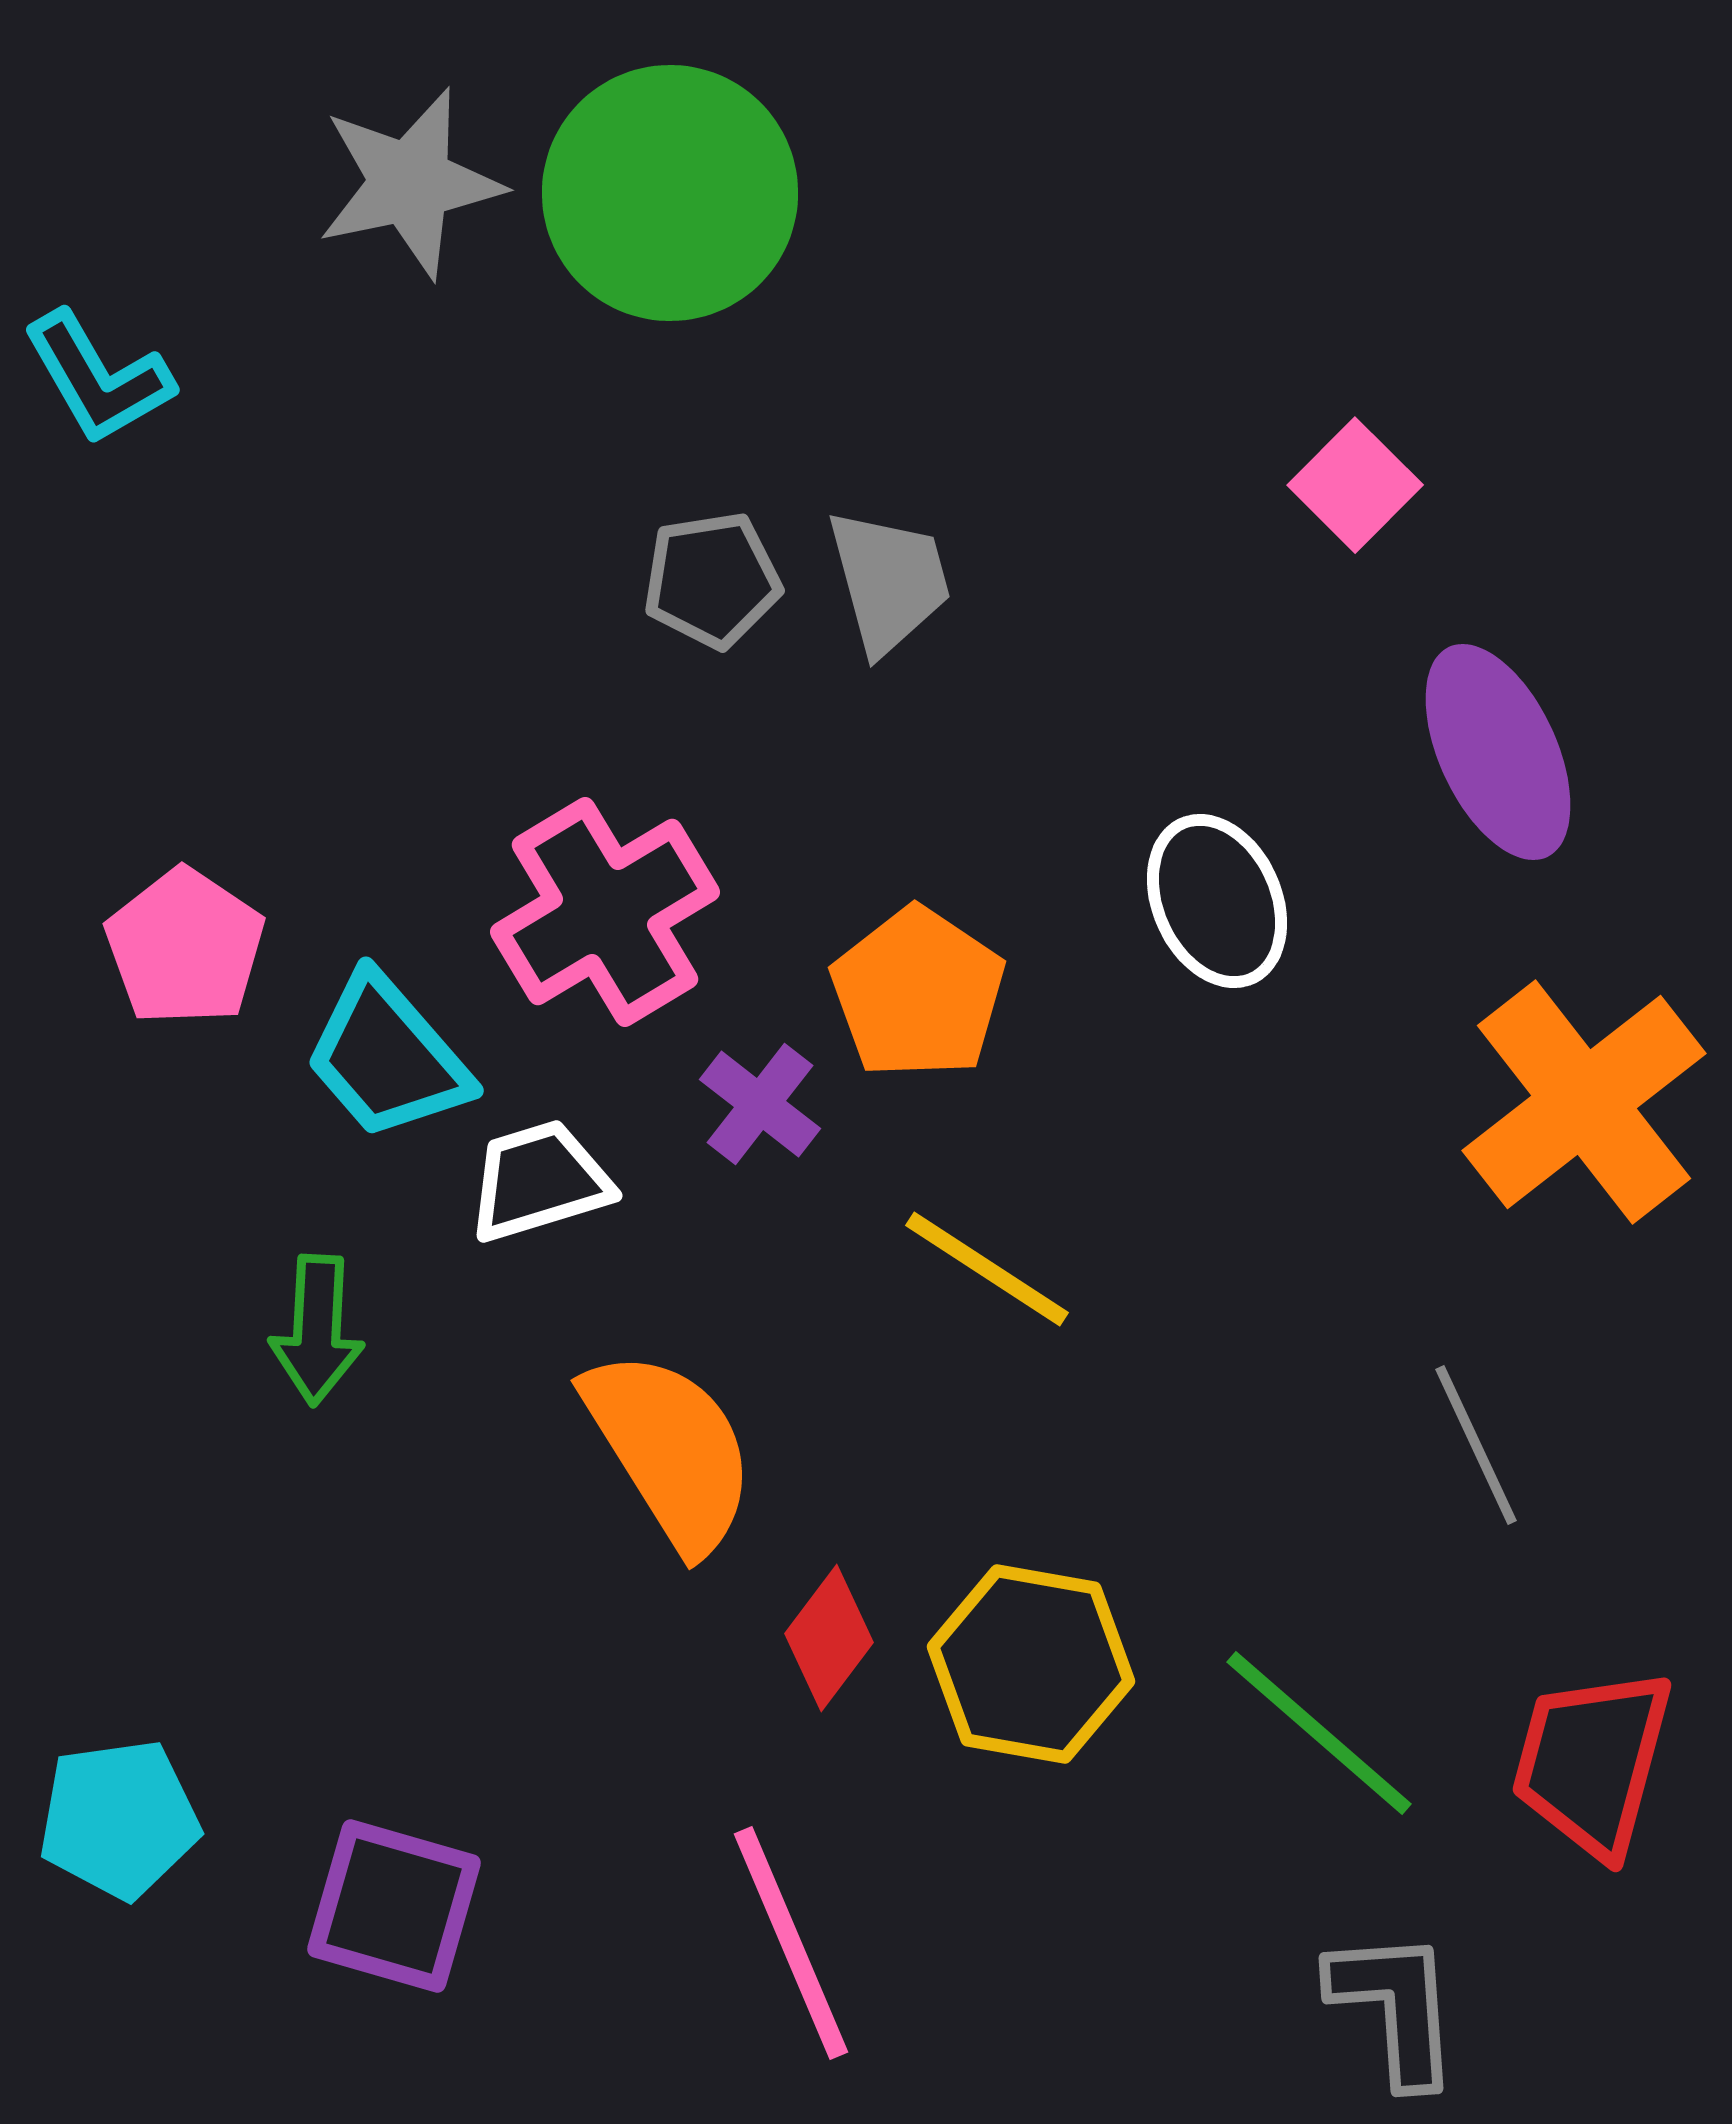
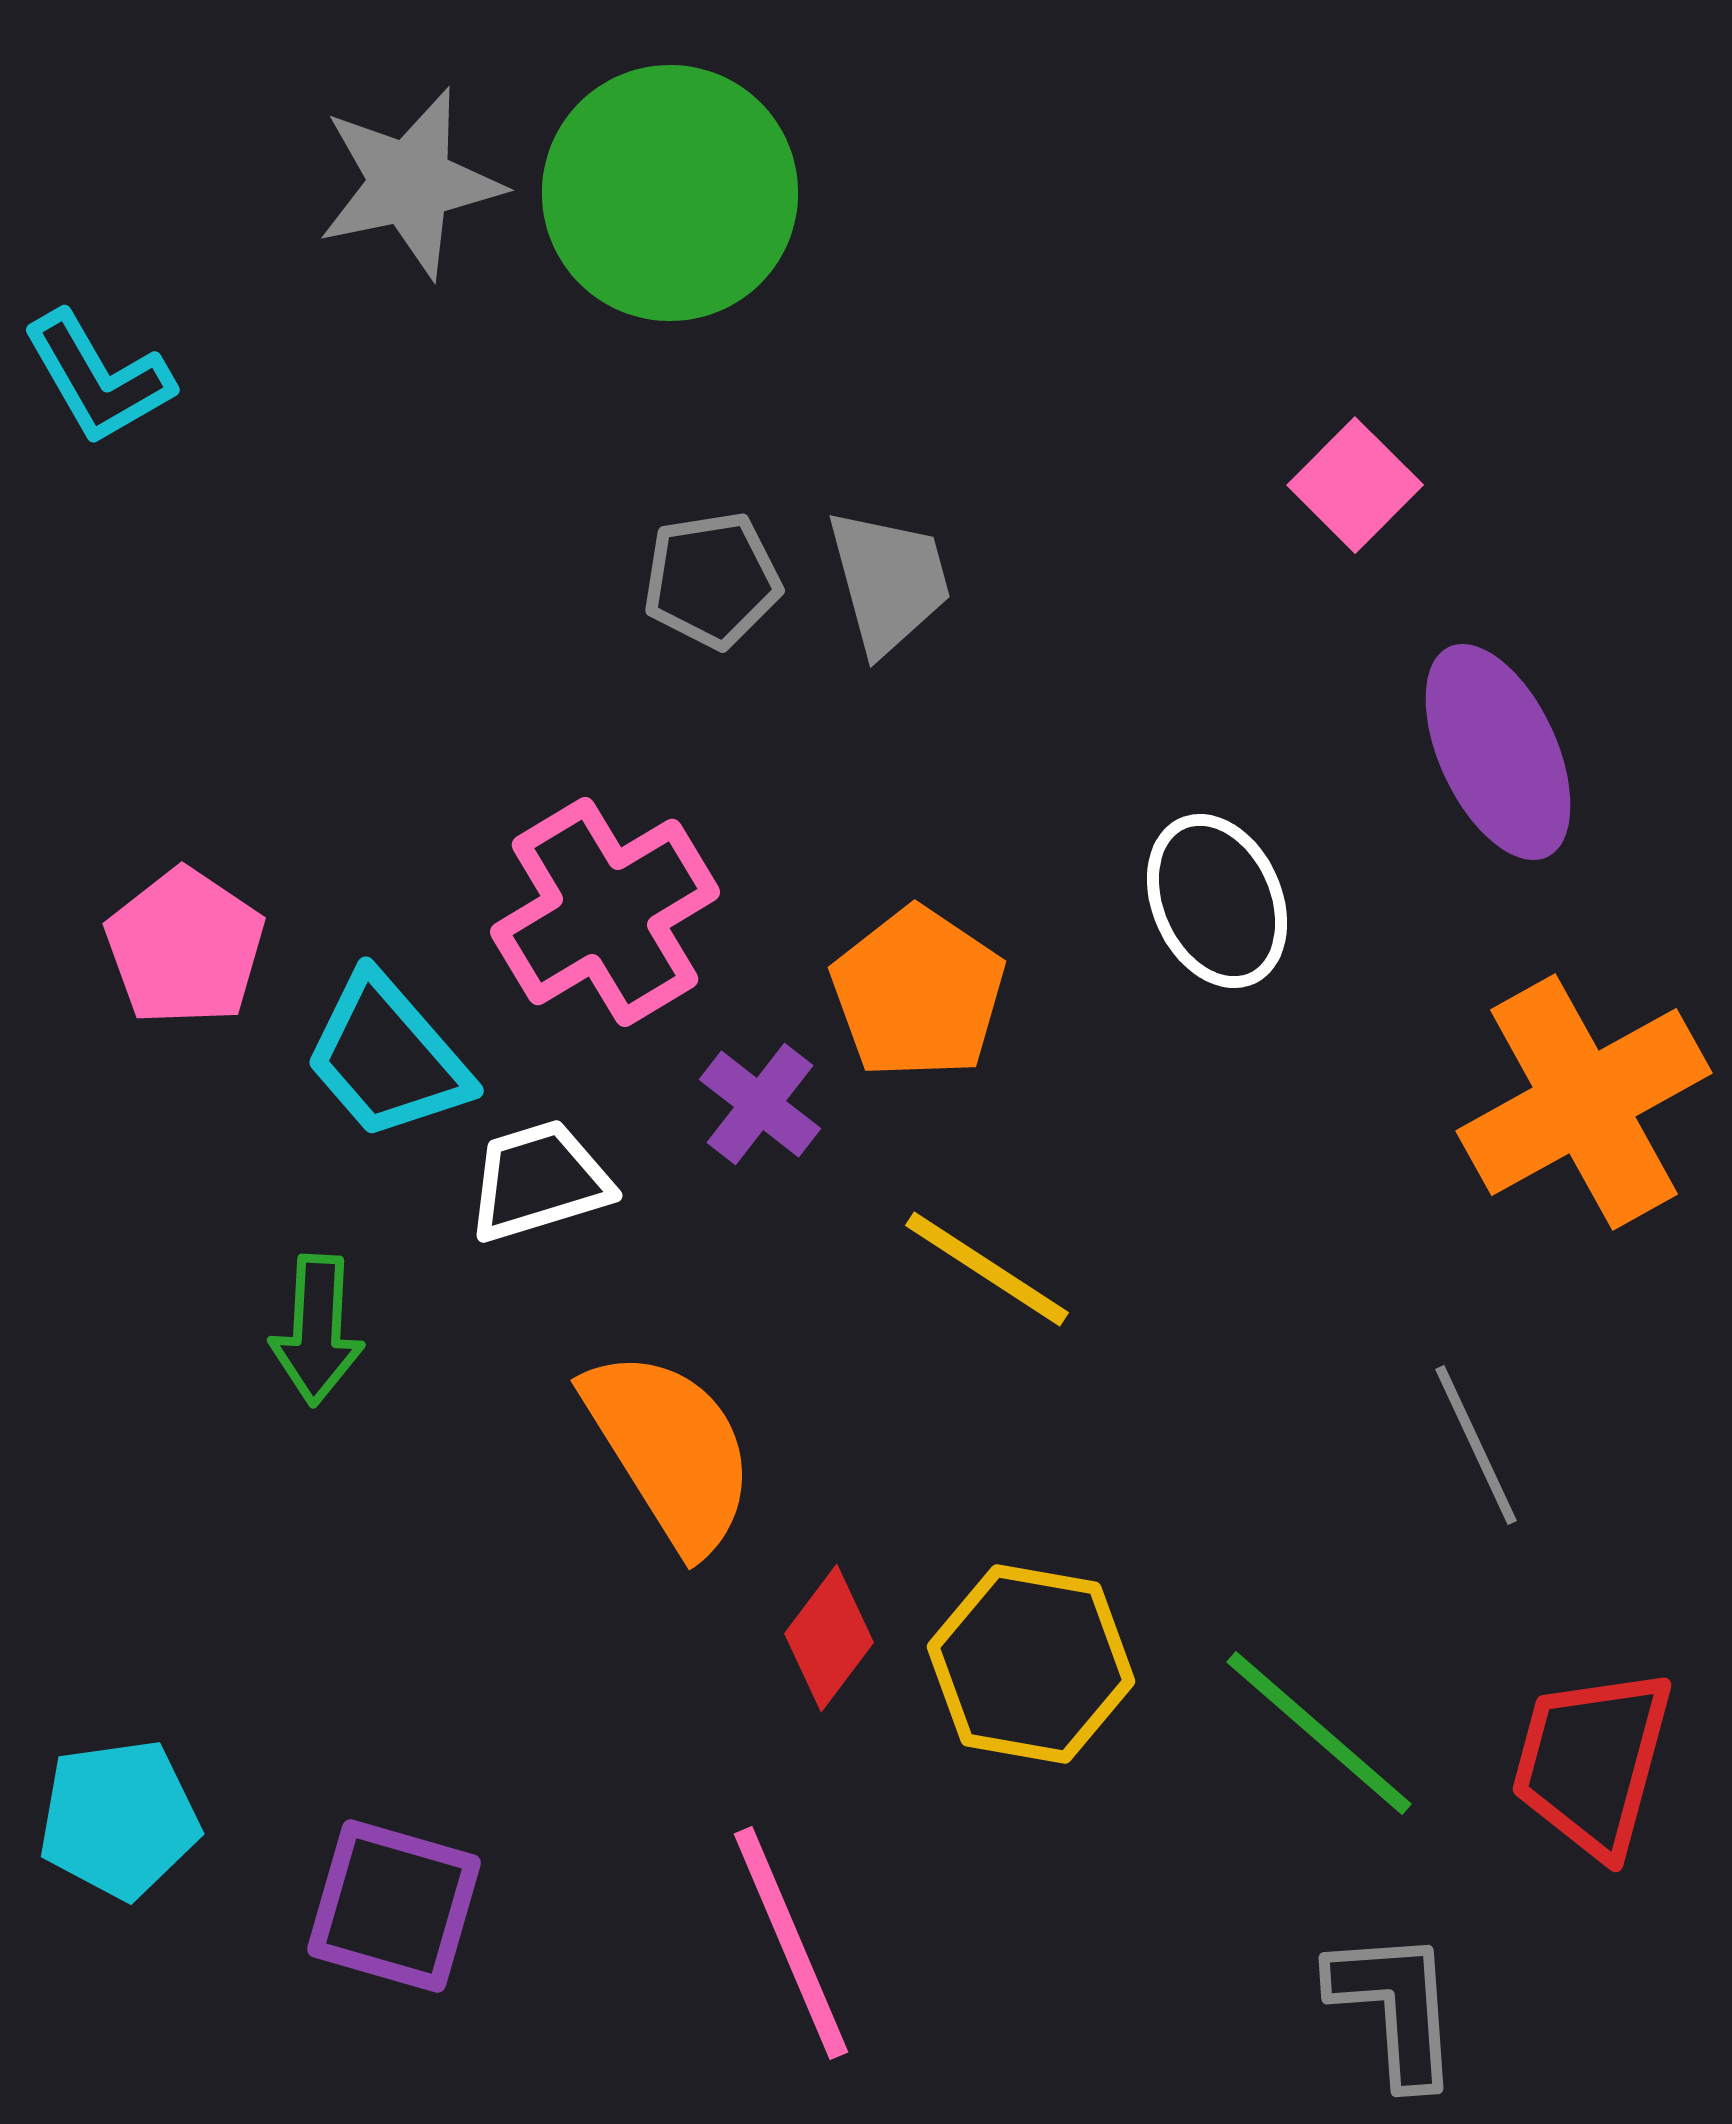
orange cross: rotated 9 degrees clockwise
